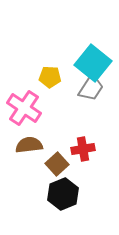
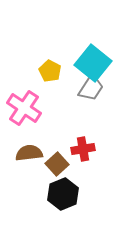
yellow pentagon: moved 6 px up; rotated 25 degrees clockwise
brown semicircle: moved 8 px down
